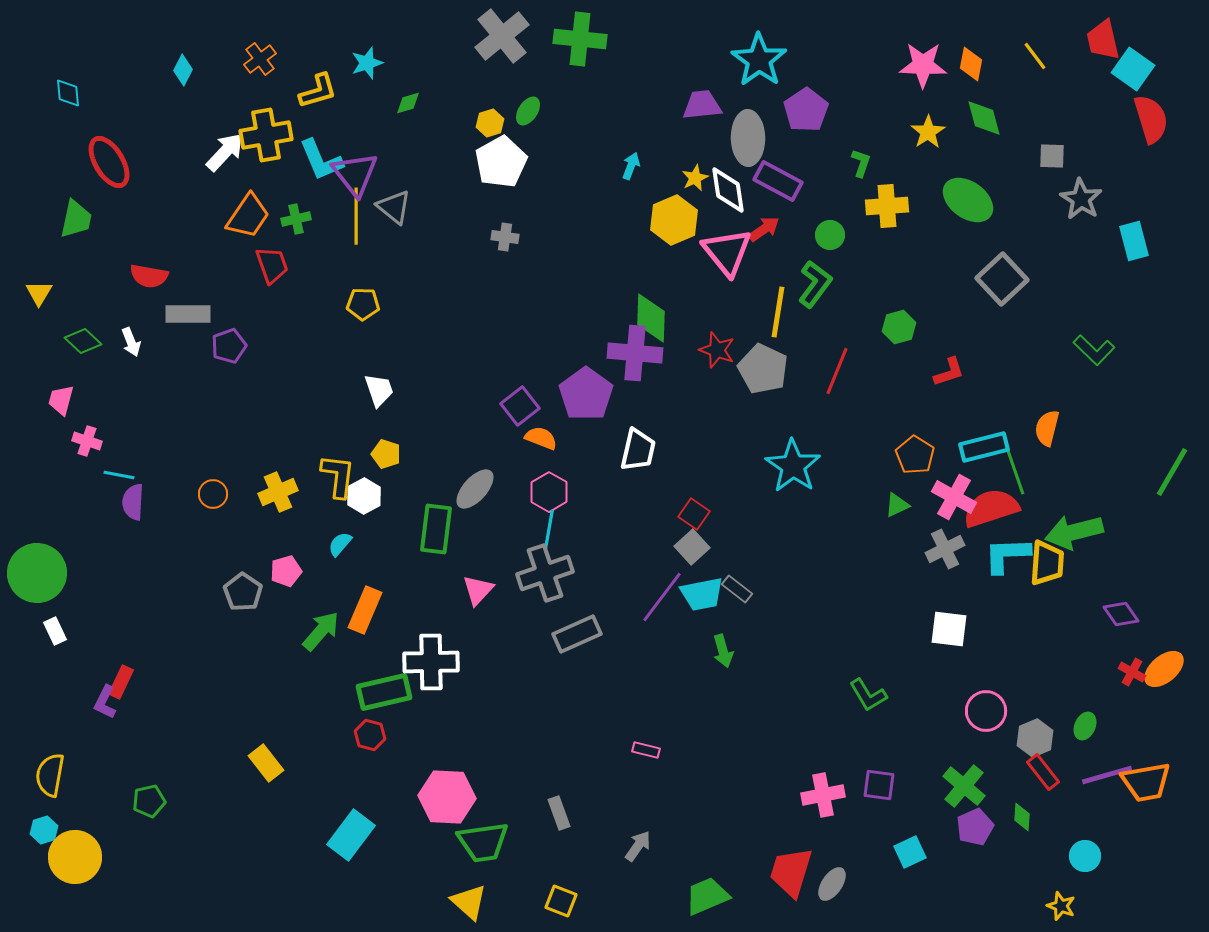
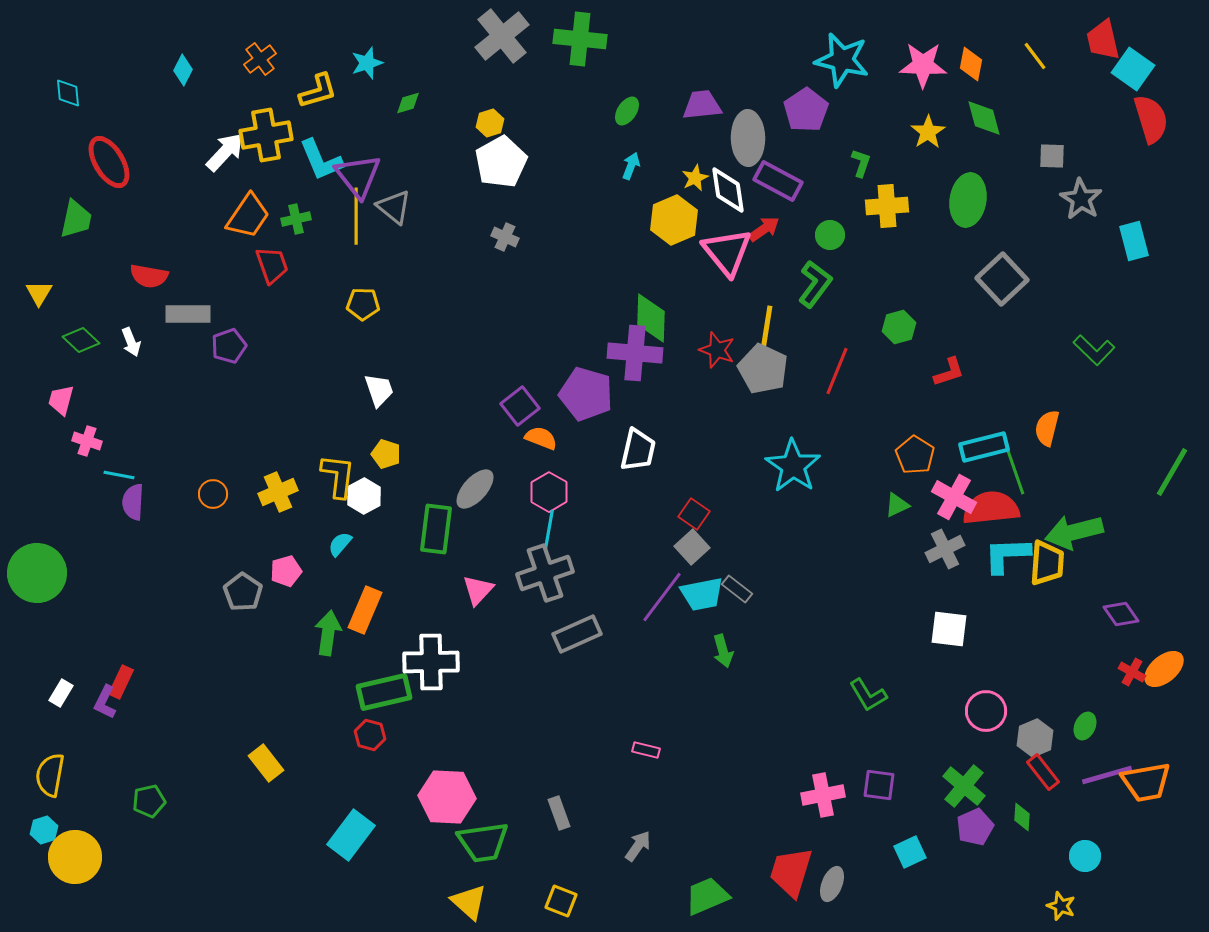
cyan star at (759, 60): moved 83 px right; rotated 22 degrees counterclockwise
green ellipse at (528, 111): moved 99 px right
purple triangle at (355, 174): moved 3 px right, 2 px down
green ellipse at (968, 200): rotated 63 degrees clockwise
gray cross at (505, 237): rotated 16 degrees clockwise
yellow line at (778, 312): moved 12 px left, 19 px down
green diamond at (83, 341): moved 2 px left, 1 px up
purple pentagon at (586, 394): rotated 20 degrees counterclockwise
red semicircle at (991, 508): rotated 12 degrees clockwise
white rectangle at (55, 631): moved 6 px right, 62 px down; rotated 56 degrees clockwise
green arrow at (321, 631): moved 7 px right, 2 px down; rotated 33 degrees counterclockwise
gray ellipse at (832, 884): rotated 12 degrees counterclockwise
